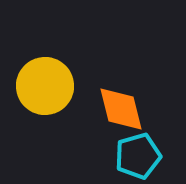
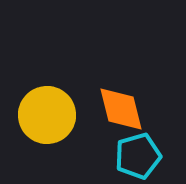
yellow circle: moved 2 px right, 29 px down
